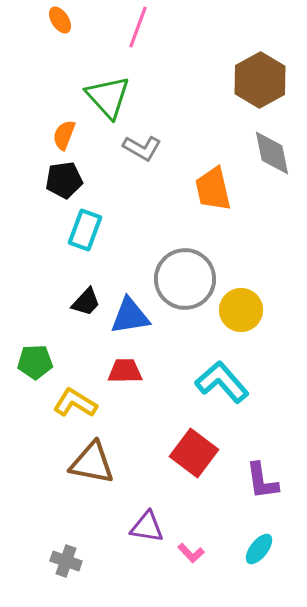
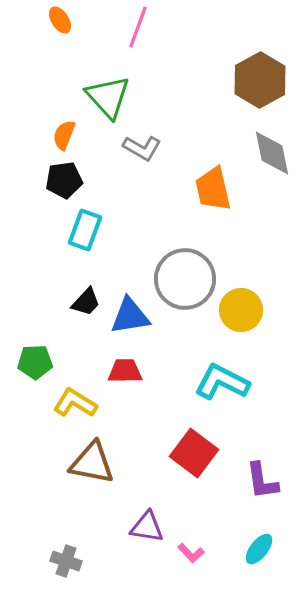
cyan L-shape: rotated 22 degrees counterclockwise
